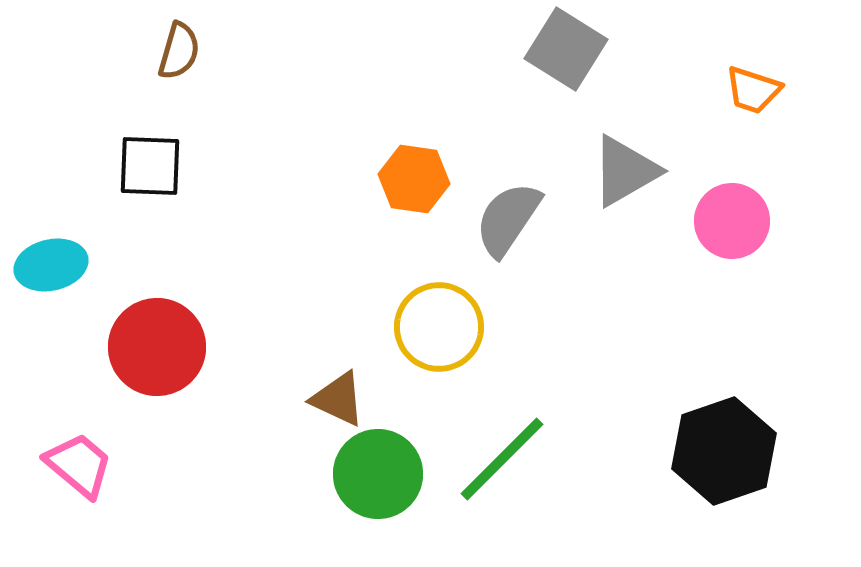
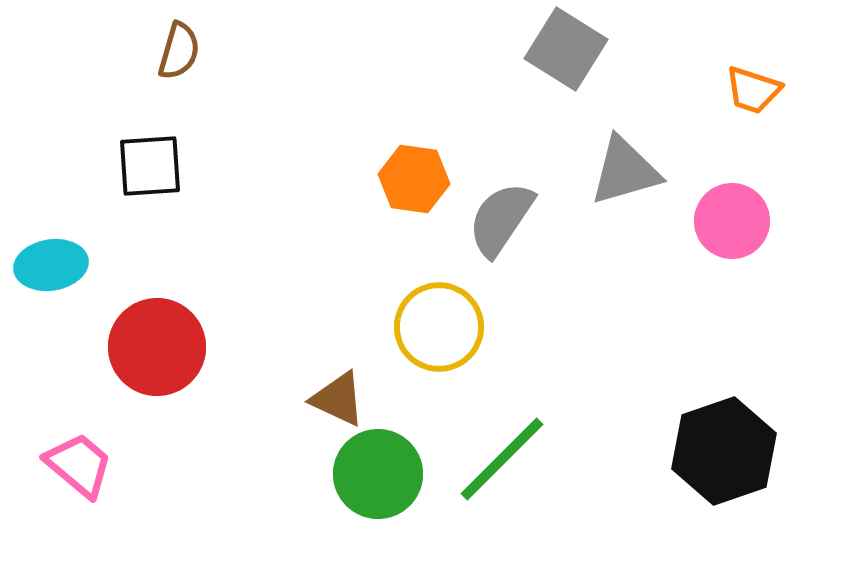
black square: rotated 6 degrees counterclockwise
gray triangle: rotated 14 degrees clockwise
gray semicircle: moved 7 px left
cyan ellipse: rotated 4 degrees clockwise
